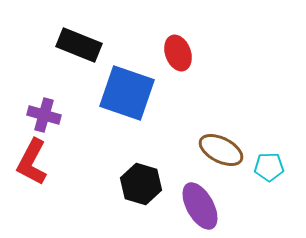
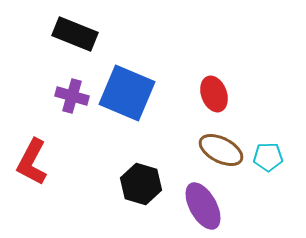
black rectangle: moved 4 px left, 11 px up
red ellipse: moved 36 px right, 41 px down
blue square: rotated 4 degrees clockwise
purple cross: moved 28 px right, 19 px up
cyan pentagon: moved 1 px left, 10 px up
purple ellipse: moved 3 px right
